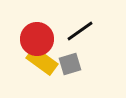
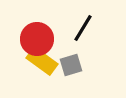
black line: moved 3 px right, 3 px up; rotated 24 degrees counterclockwise
gray square: moved 1 px right, 1 px down
